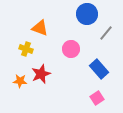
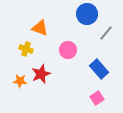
pink circle: moved 3 px left, 1 px down
